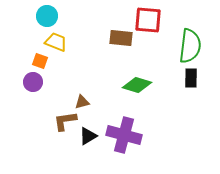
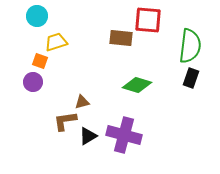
cyan circle: moved 10 px left
yellow trapezoid: rotated 40 degrees counterclockwise
black rectangle: rotated 18 degrees clockwise
